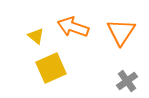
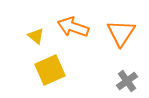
orange triangle: moved 1 px down
yellow square: moved 1 px left, 2 px down
